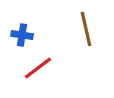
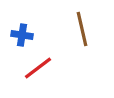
brown line: moved 4 px left
